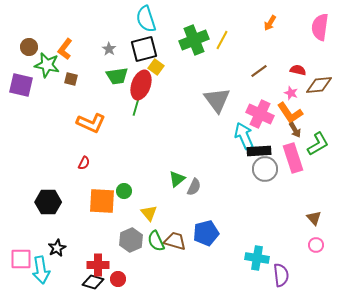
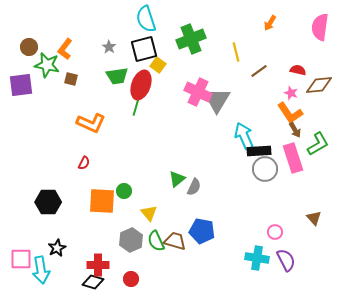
green cross at (194, 40): moved 3 px left, 1 px up
yellow line at (222, 40): moved 14 px right, 12 px down; rotated 42 degrees counterclockwise
gray star at (109, 49): moved 2 px up
yellow square at (156, 67): moved 2 px right, 2 px up
purple square at (21, 85): rotated 20 degrees counterclockwise
gray triangle at (217, 100): rotated 8 degrees clockwise
pink cross at (260, 114): moved 62 px left, 22 px up
blue pentagon at (206, 233): moved 4 px left, 2 px up; rotated 25 degrees clockwise
pink circle at (316, 245): moved 41 px left, 13 px up
purple semicircle at (281, 275): moved 5 px right, 15 px up; rotated 20 degrees counterclockwise
red circle at (118, 279): moved 13 px right
